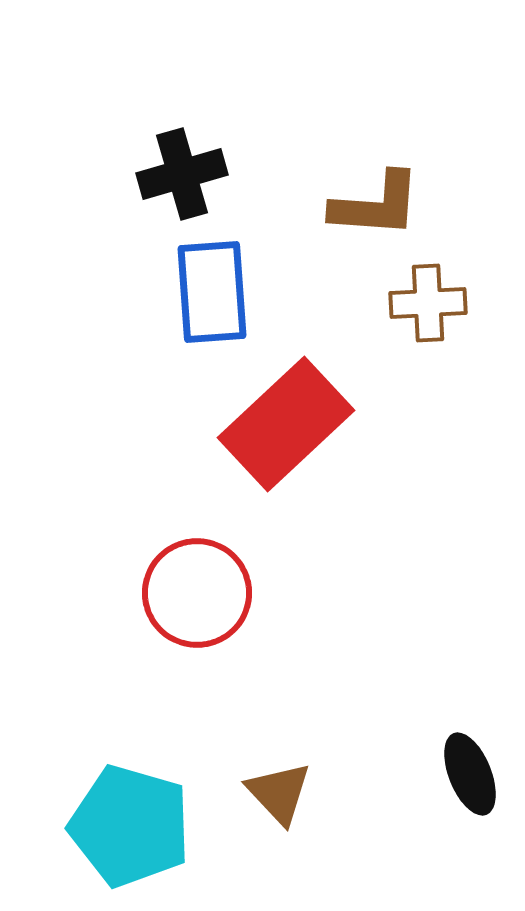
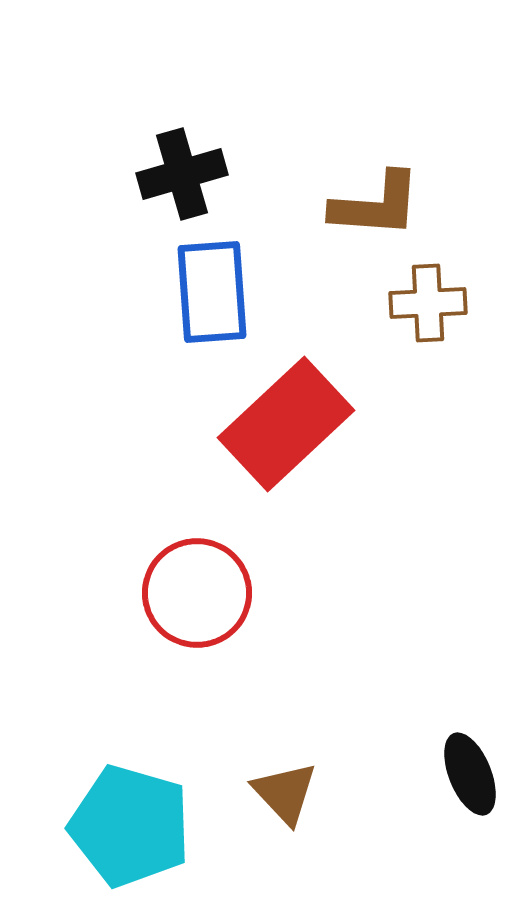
brown triangle: moved 6 px right
